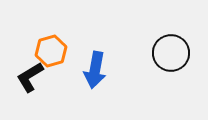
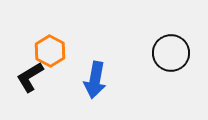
orange hexagon: moved 1 px left; rotated 16 degrees counterclockwise
blue arrow: moved 10 px down
